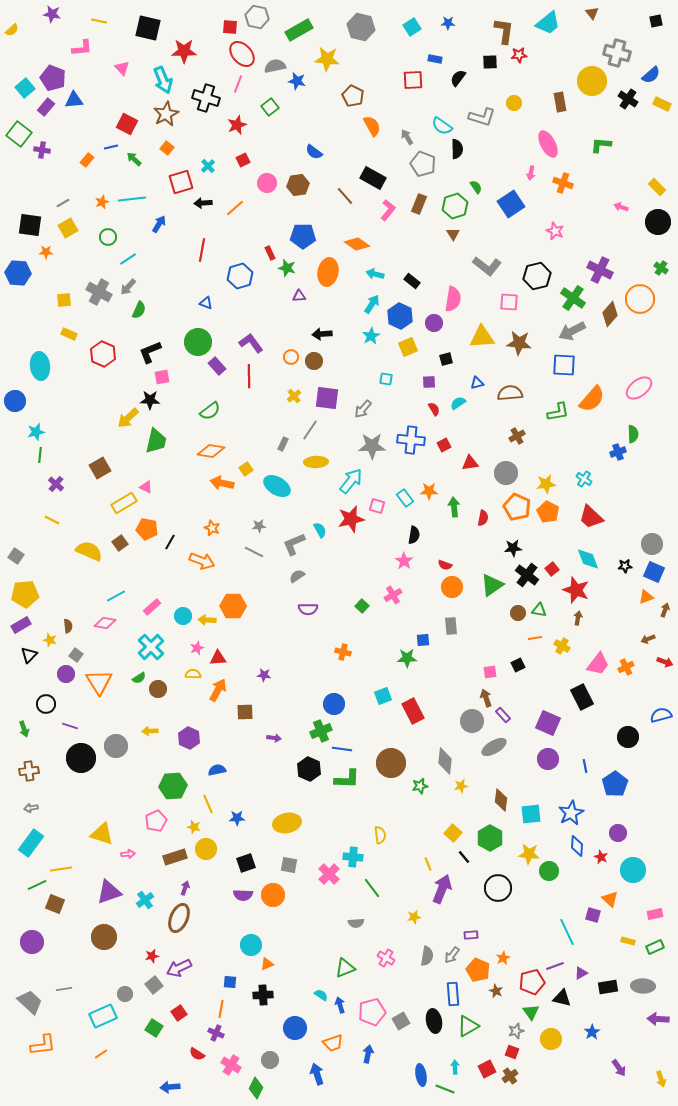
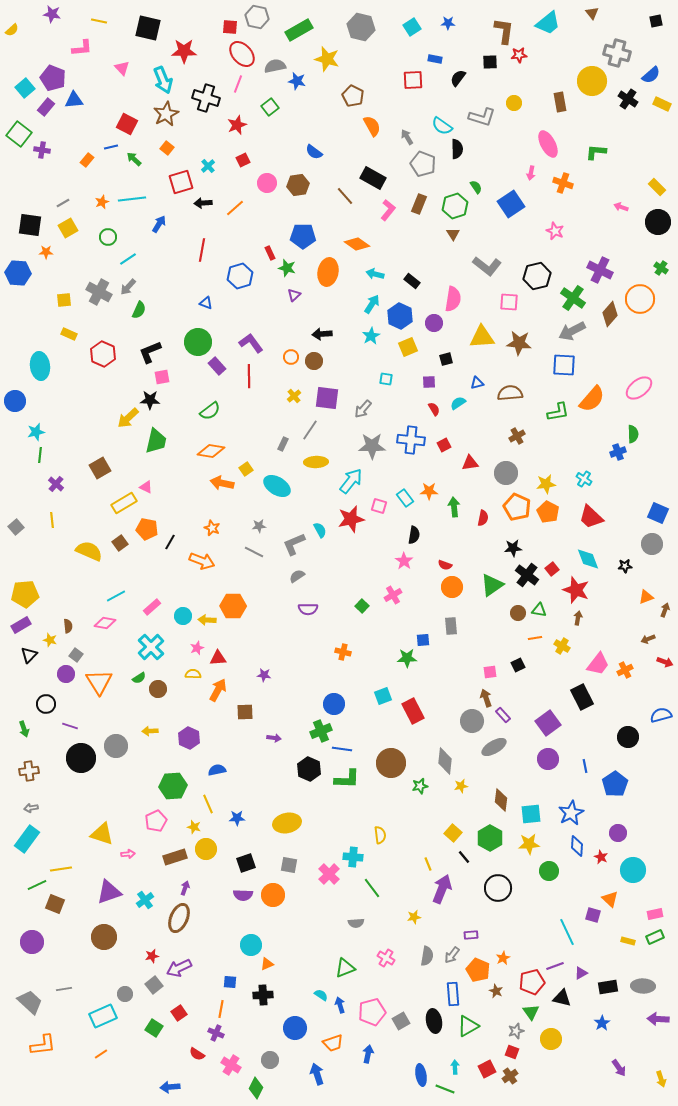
yellow star at (327, 59): rotated 10 degrees clockwise
green L-shape at (601, 145): moved 5 px left, 7 px down
purple triangle at (299, 296): moved 5 px left, 1 px up; rotated 40 degrees counterclockwise
pink square at (377, 506): moved 2 px right
yellow line at (52, 520): rotated 56 degrees clockwise
gray square at (16, 556): moved 29 px up; rotated 14 degrees clockwise
blue square at (654, 572): moved 4 px right, 59 px up
orange cross at (626, 667): moved 1 px left, 3 px down
purple square at (548, 723): rotated 30 degrees clockwise
cyan rectangle at (31, 843): moved 4 px left, 4 px up
yellow star at (529, 854): moved 10 px up; rotated 10 degrees counterclockwise
green rectangle at (655, 947): moved 10 px up
blue star at (592, 1032): moved 10 px right, 9 px up
